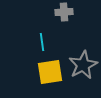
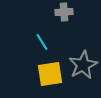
cyan line: rotated 24 degrees counterclockwise
yellow square: moved 2 px down
